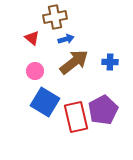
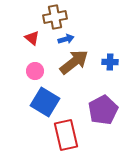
red rectangle: moved 10 px left, 18 px down
